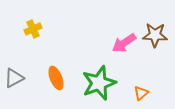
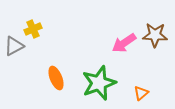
gray triangle: moved 32 px up
